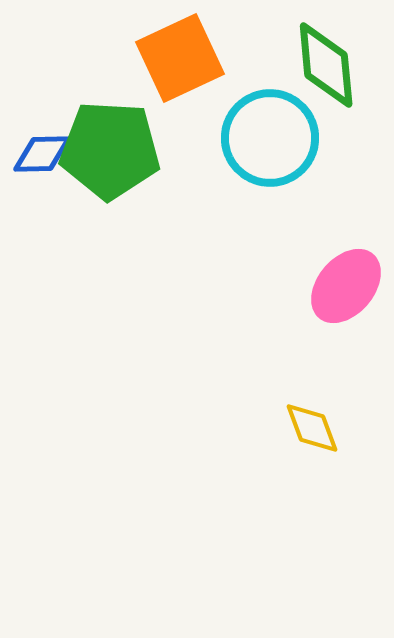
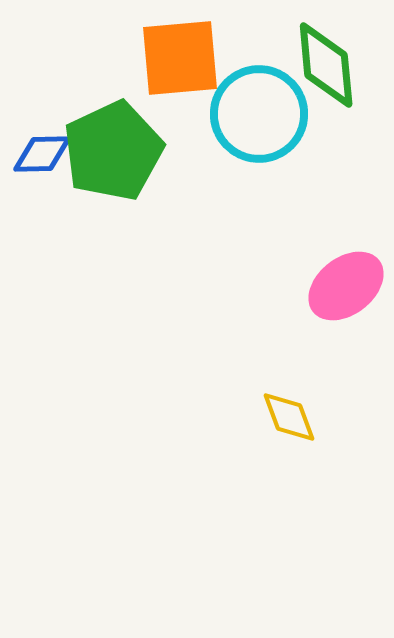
orange square: rotated 20 degrees clockwise
cyan circle: moved 11 px left, 24 px up
green pentagon: moved 3 px right, 1 px down; rotated 28 degrees counterclockwise
pink ellipse: rotated 12 degrees clockwise
yellow diamond: moved 23 px left, 11 px up
